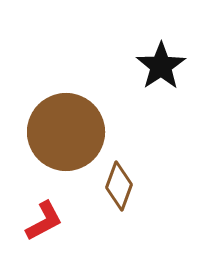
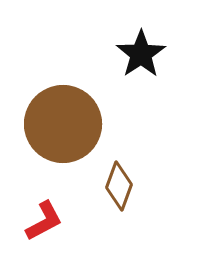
black star: moved 20 px left, 12 px up
brown circle: moved 3 px left, 8 px up
